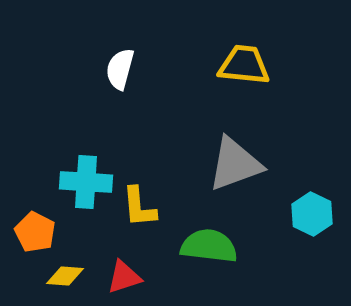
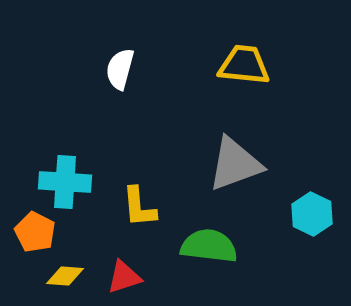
cyan cross: moved 21 px left
